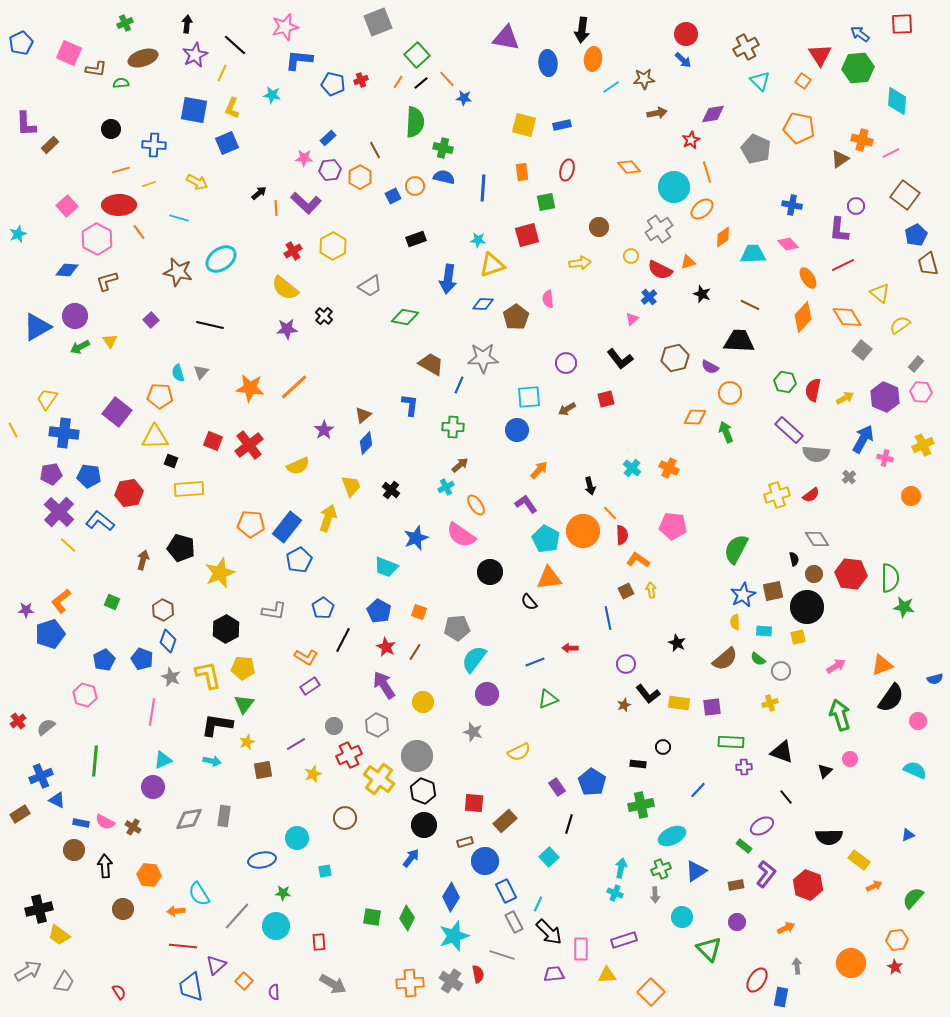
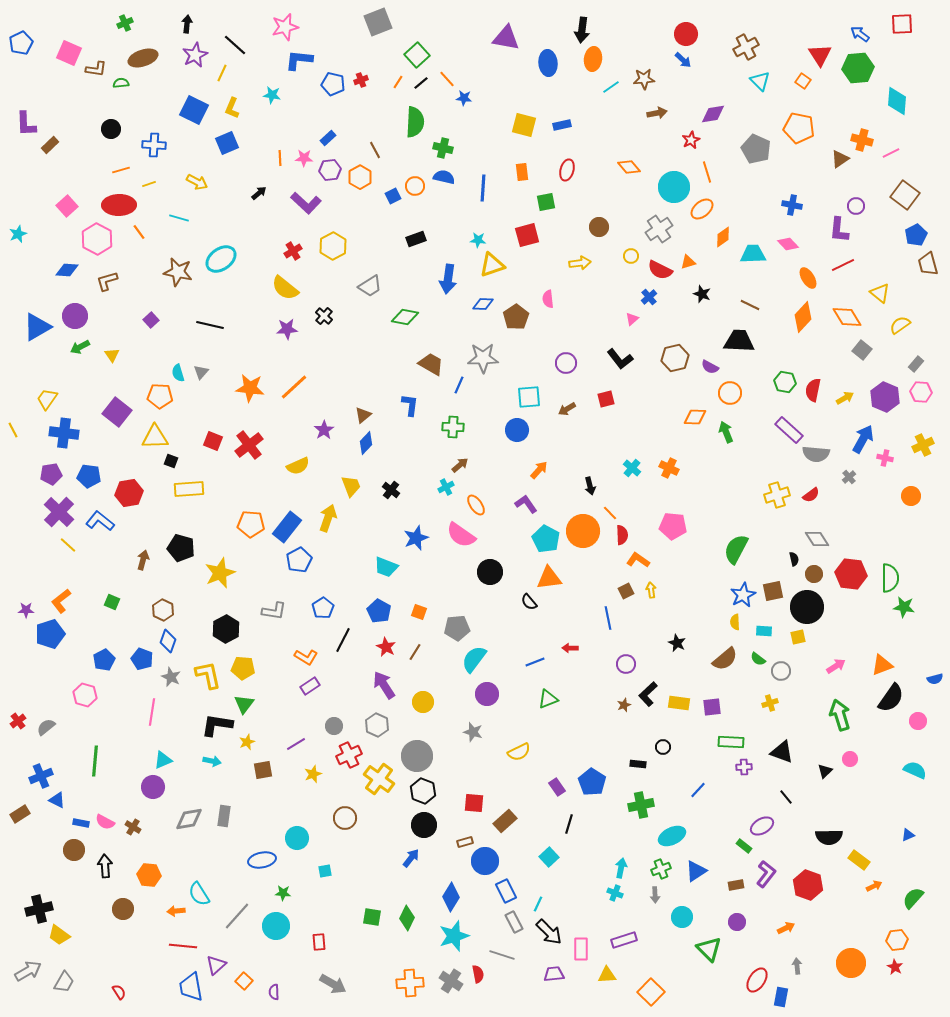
blue square at (194, 110): rotated 16 degrees clockwise
orange line at (276, 208): moved 4 px right, 50 px up
yellow triangle at (110, 341): moved 2 px right, 14 px down
black L-shape at (648, 694): rotated 85 degrees clockwise
